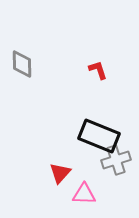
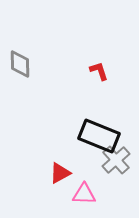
gray diamond: moved 2 px left
red L-shape: moved 1 px right, 1 px down
gray cross: rotated 24 degrees counterclockwise
red triangle: rotated 20 degrees clockwise
